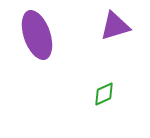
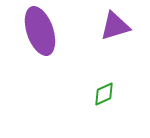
purple ellipse: moved 3 px right, 4 px up
